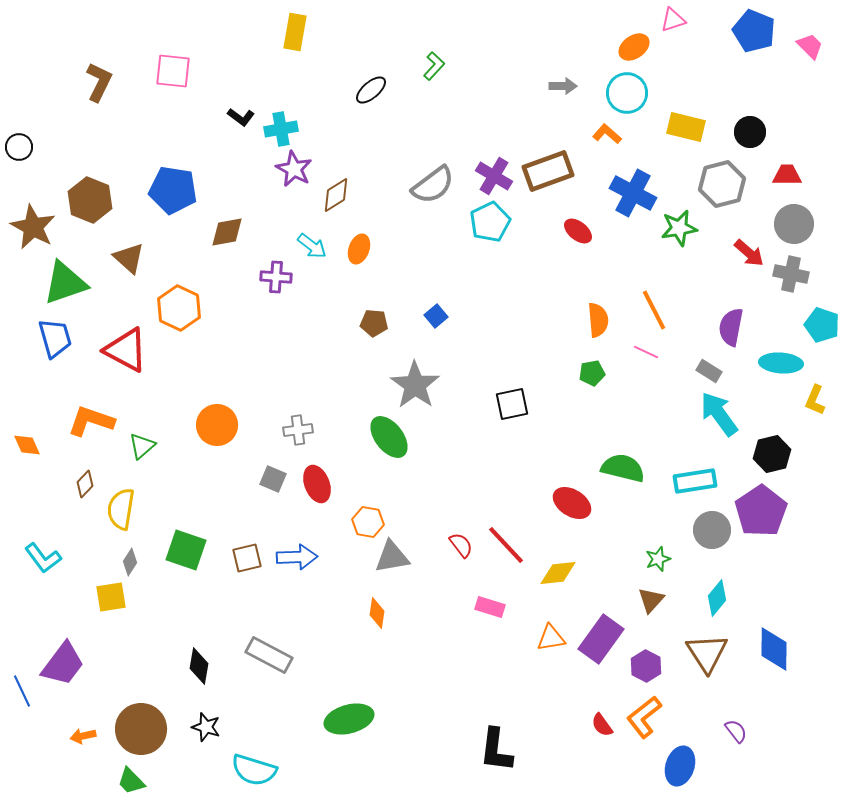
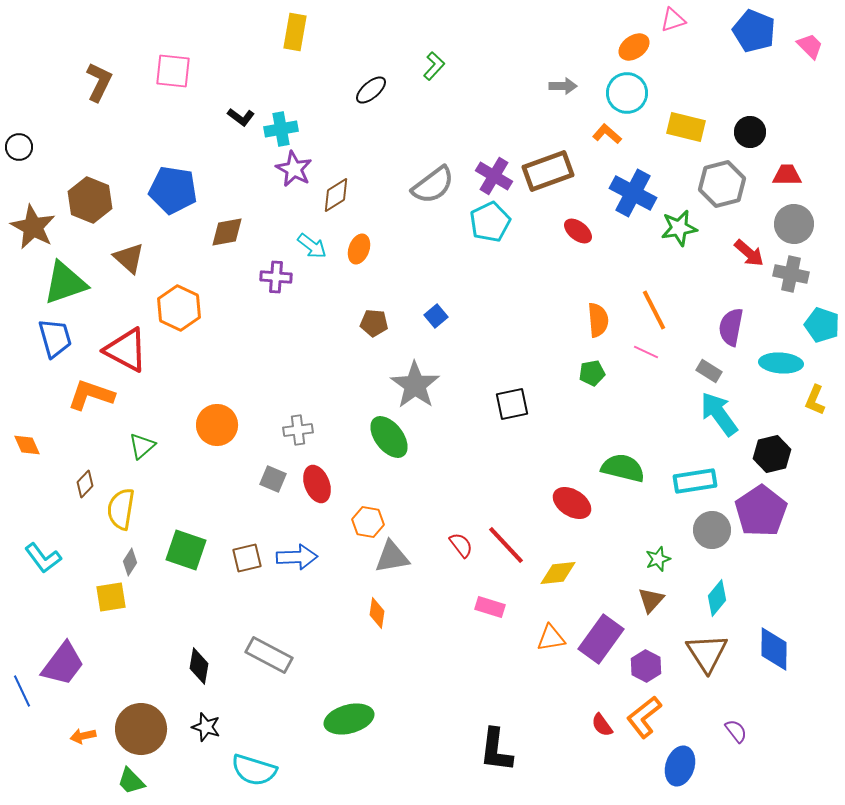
orange L-shape at (91, 421): moved 26 px up
